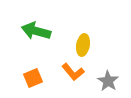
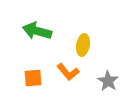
green arrow: moved 1 px right
orange L-shape: moved 5 px left
orange square: rotated 18 degrees clockwise
